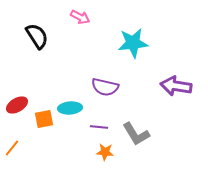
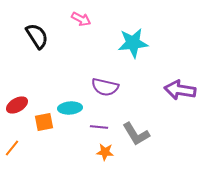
pink arrow: moved 1 px right, 2 px down
purple arrow: moved 4 px right, 4 px down
orange square: moved 3 px down
